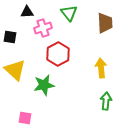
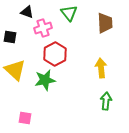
black triangle: rotated 24 degrees clockwise
red hexagon: moved 3 px left
green star: moved 1 px right, 5 px up
